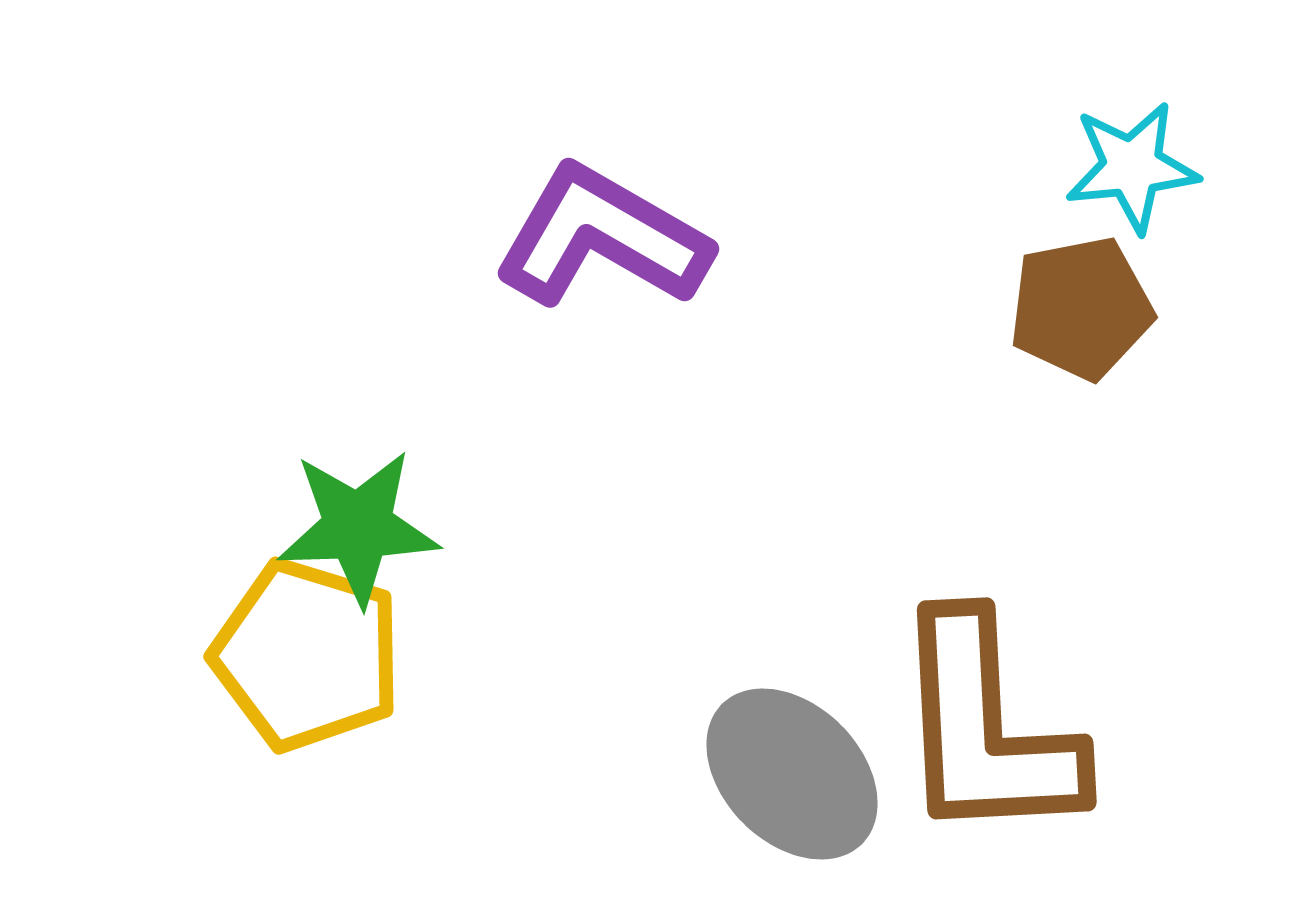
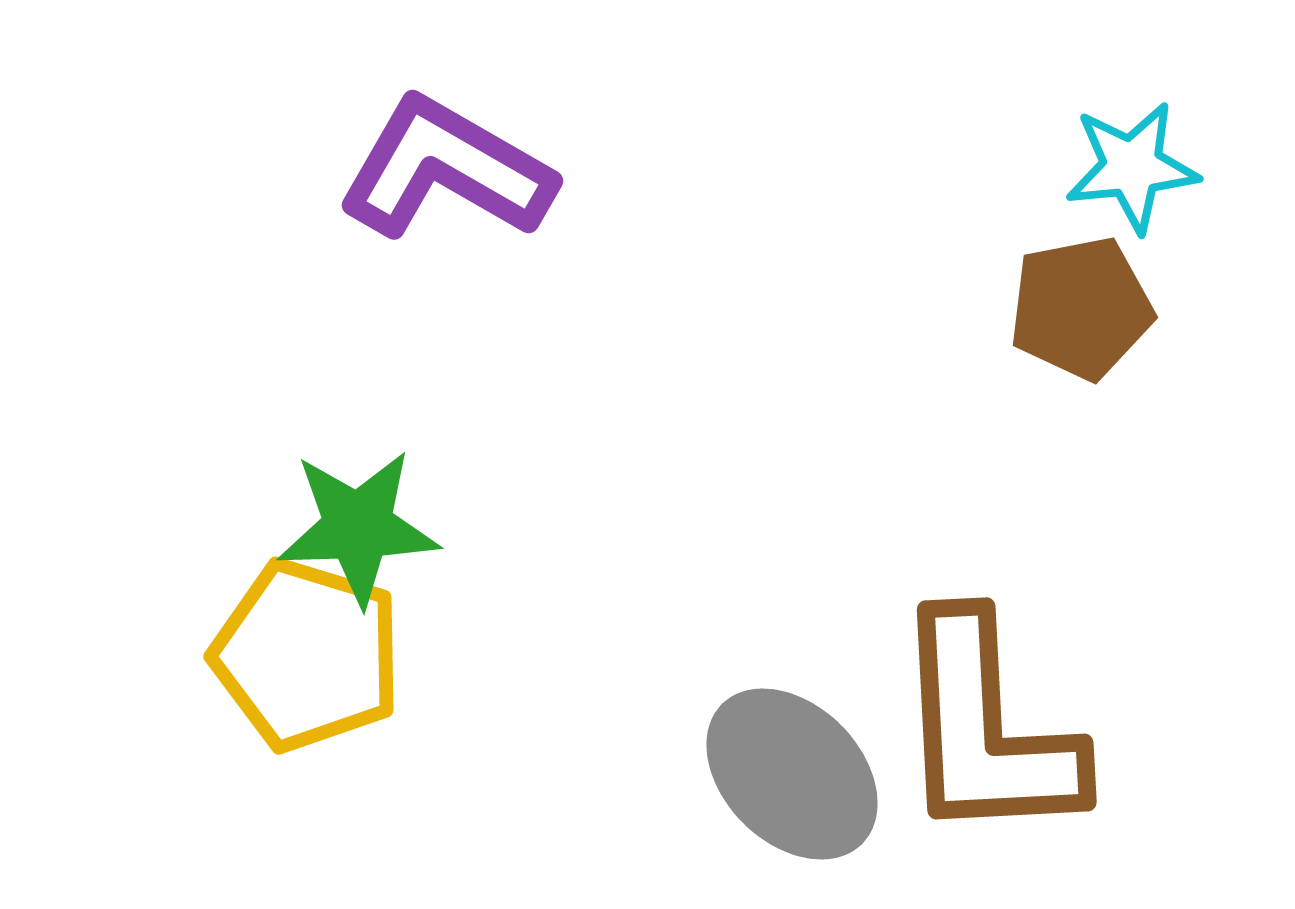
purple L-shape: moved 156 px left, 68 px up
